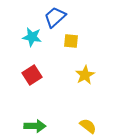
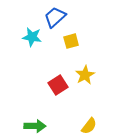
yellow square: rotated 21 degrees counterclockwise
red square: moved 26 px right, 10 px down
yellow semicircle: moved 1 px right; rotated 90 degrees clockwise
